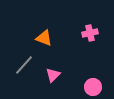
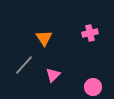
orange triangle: rotated 36 degrees clockwise
